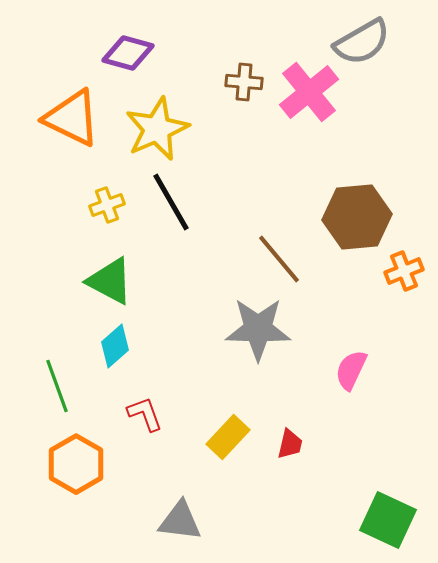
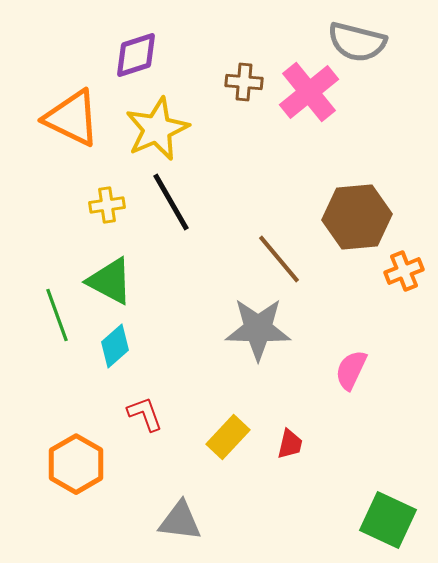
gray semicircle: moved 5 px left; rotated 44 degrees clockwise
purple diamond: moved 8 px right, 2 px down; rotated 33 degrees counterclockwise
yellow cross: rotated 12 degrees clockwise
green line: moved 71 px up
